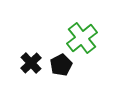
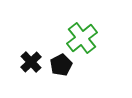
black cross: moved 1 px up
